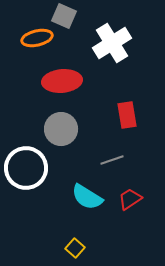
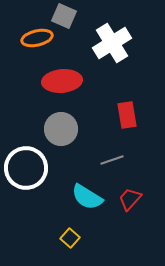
red trapezoid: rotated 15 degrees counterclockwise
yellow square: moved 5 px left, 10 px up
